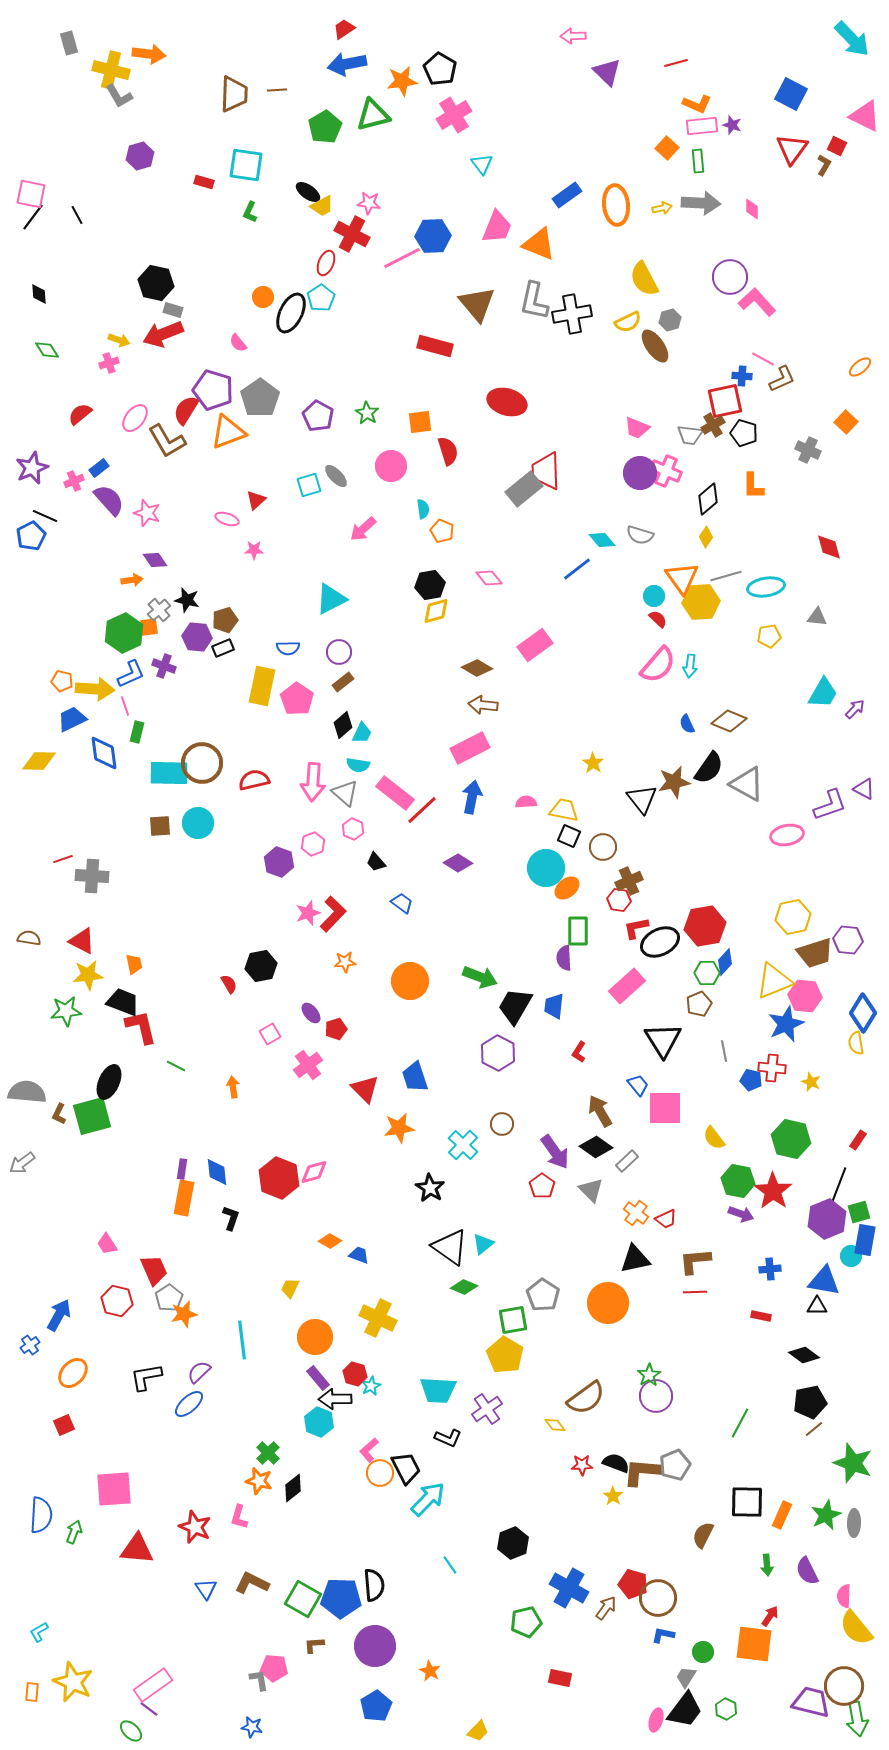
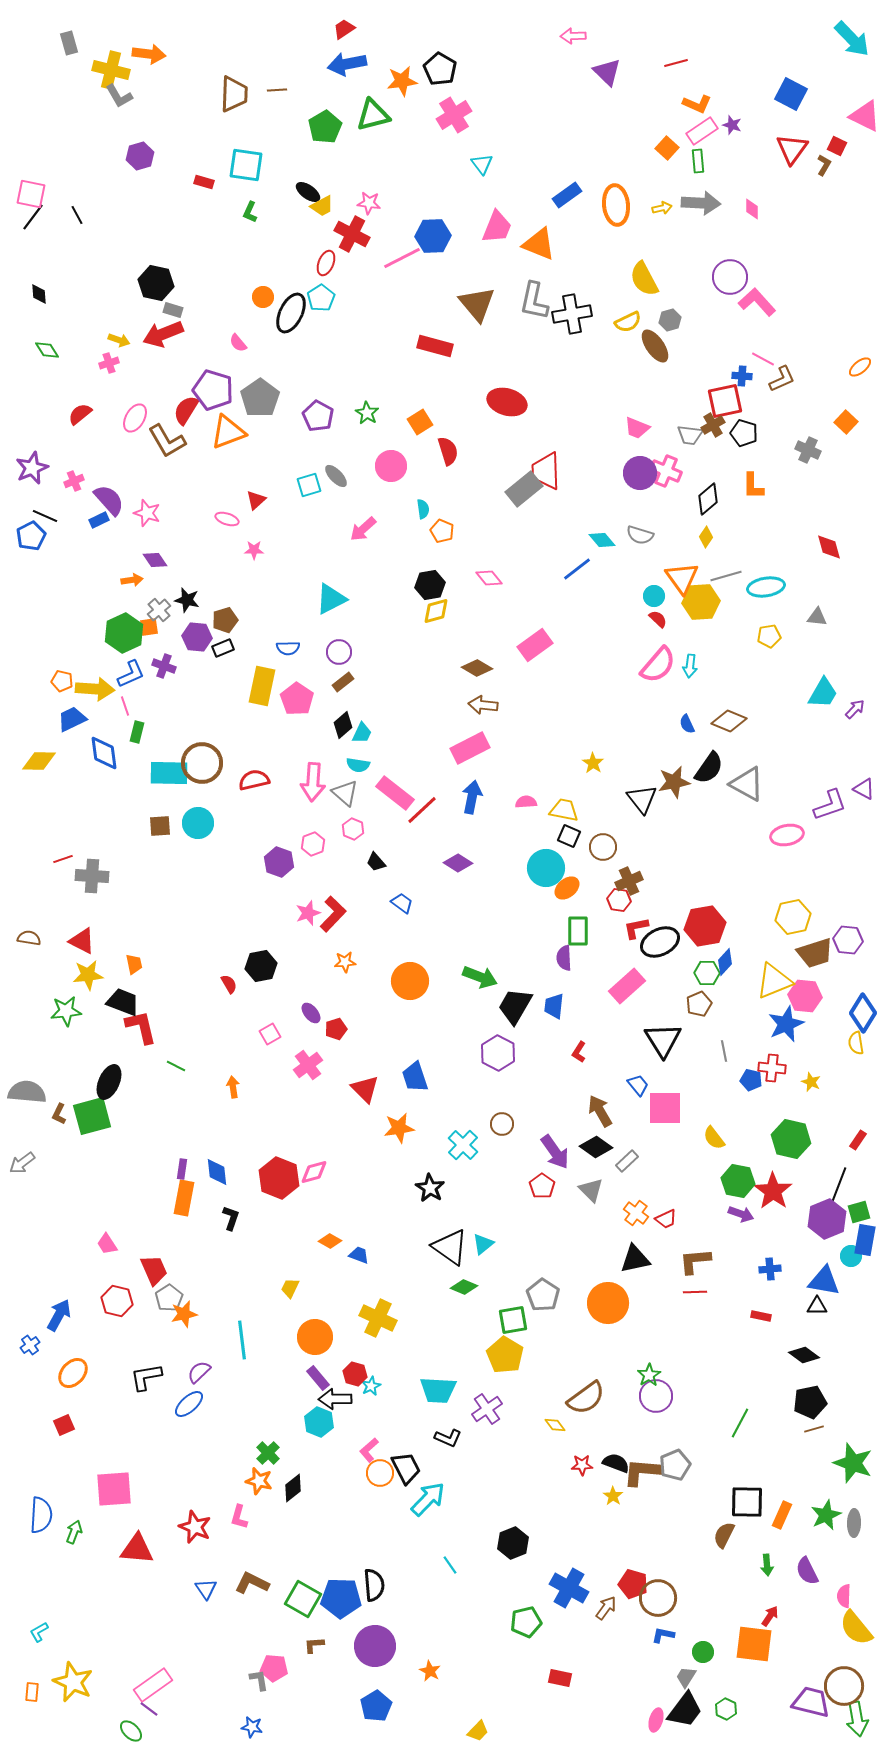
pink rectangle at (702, 126): moved 5 px down; rotated 28 degrees counterclockwise
pink ellipse at (135, 418): rotated 8 degrees counterclockwise
orange square at (420, 422): rotated 25 degrees counterclockwise
blue rectangle at (99, 468): moved 52 px down; rotated 12 degrees clockwise
brown line at (814, 1429): rotated 24 degrees clockwise
brown semicircle at (703, 1535): moved 21 px right
